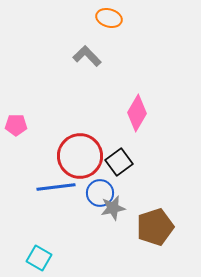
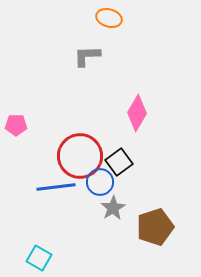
gray L-shape: rotated 48 degrees counterclockwise
blue circle: moved 11 px up
gray star: rotated 20 degrees counterclockwise
